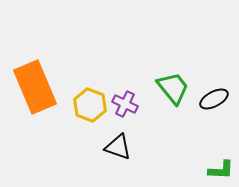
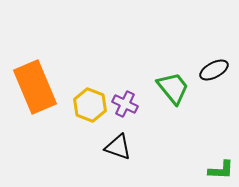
black ellipse: moved 29 px up
